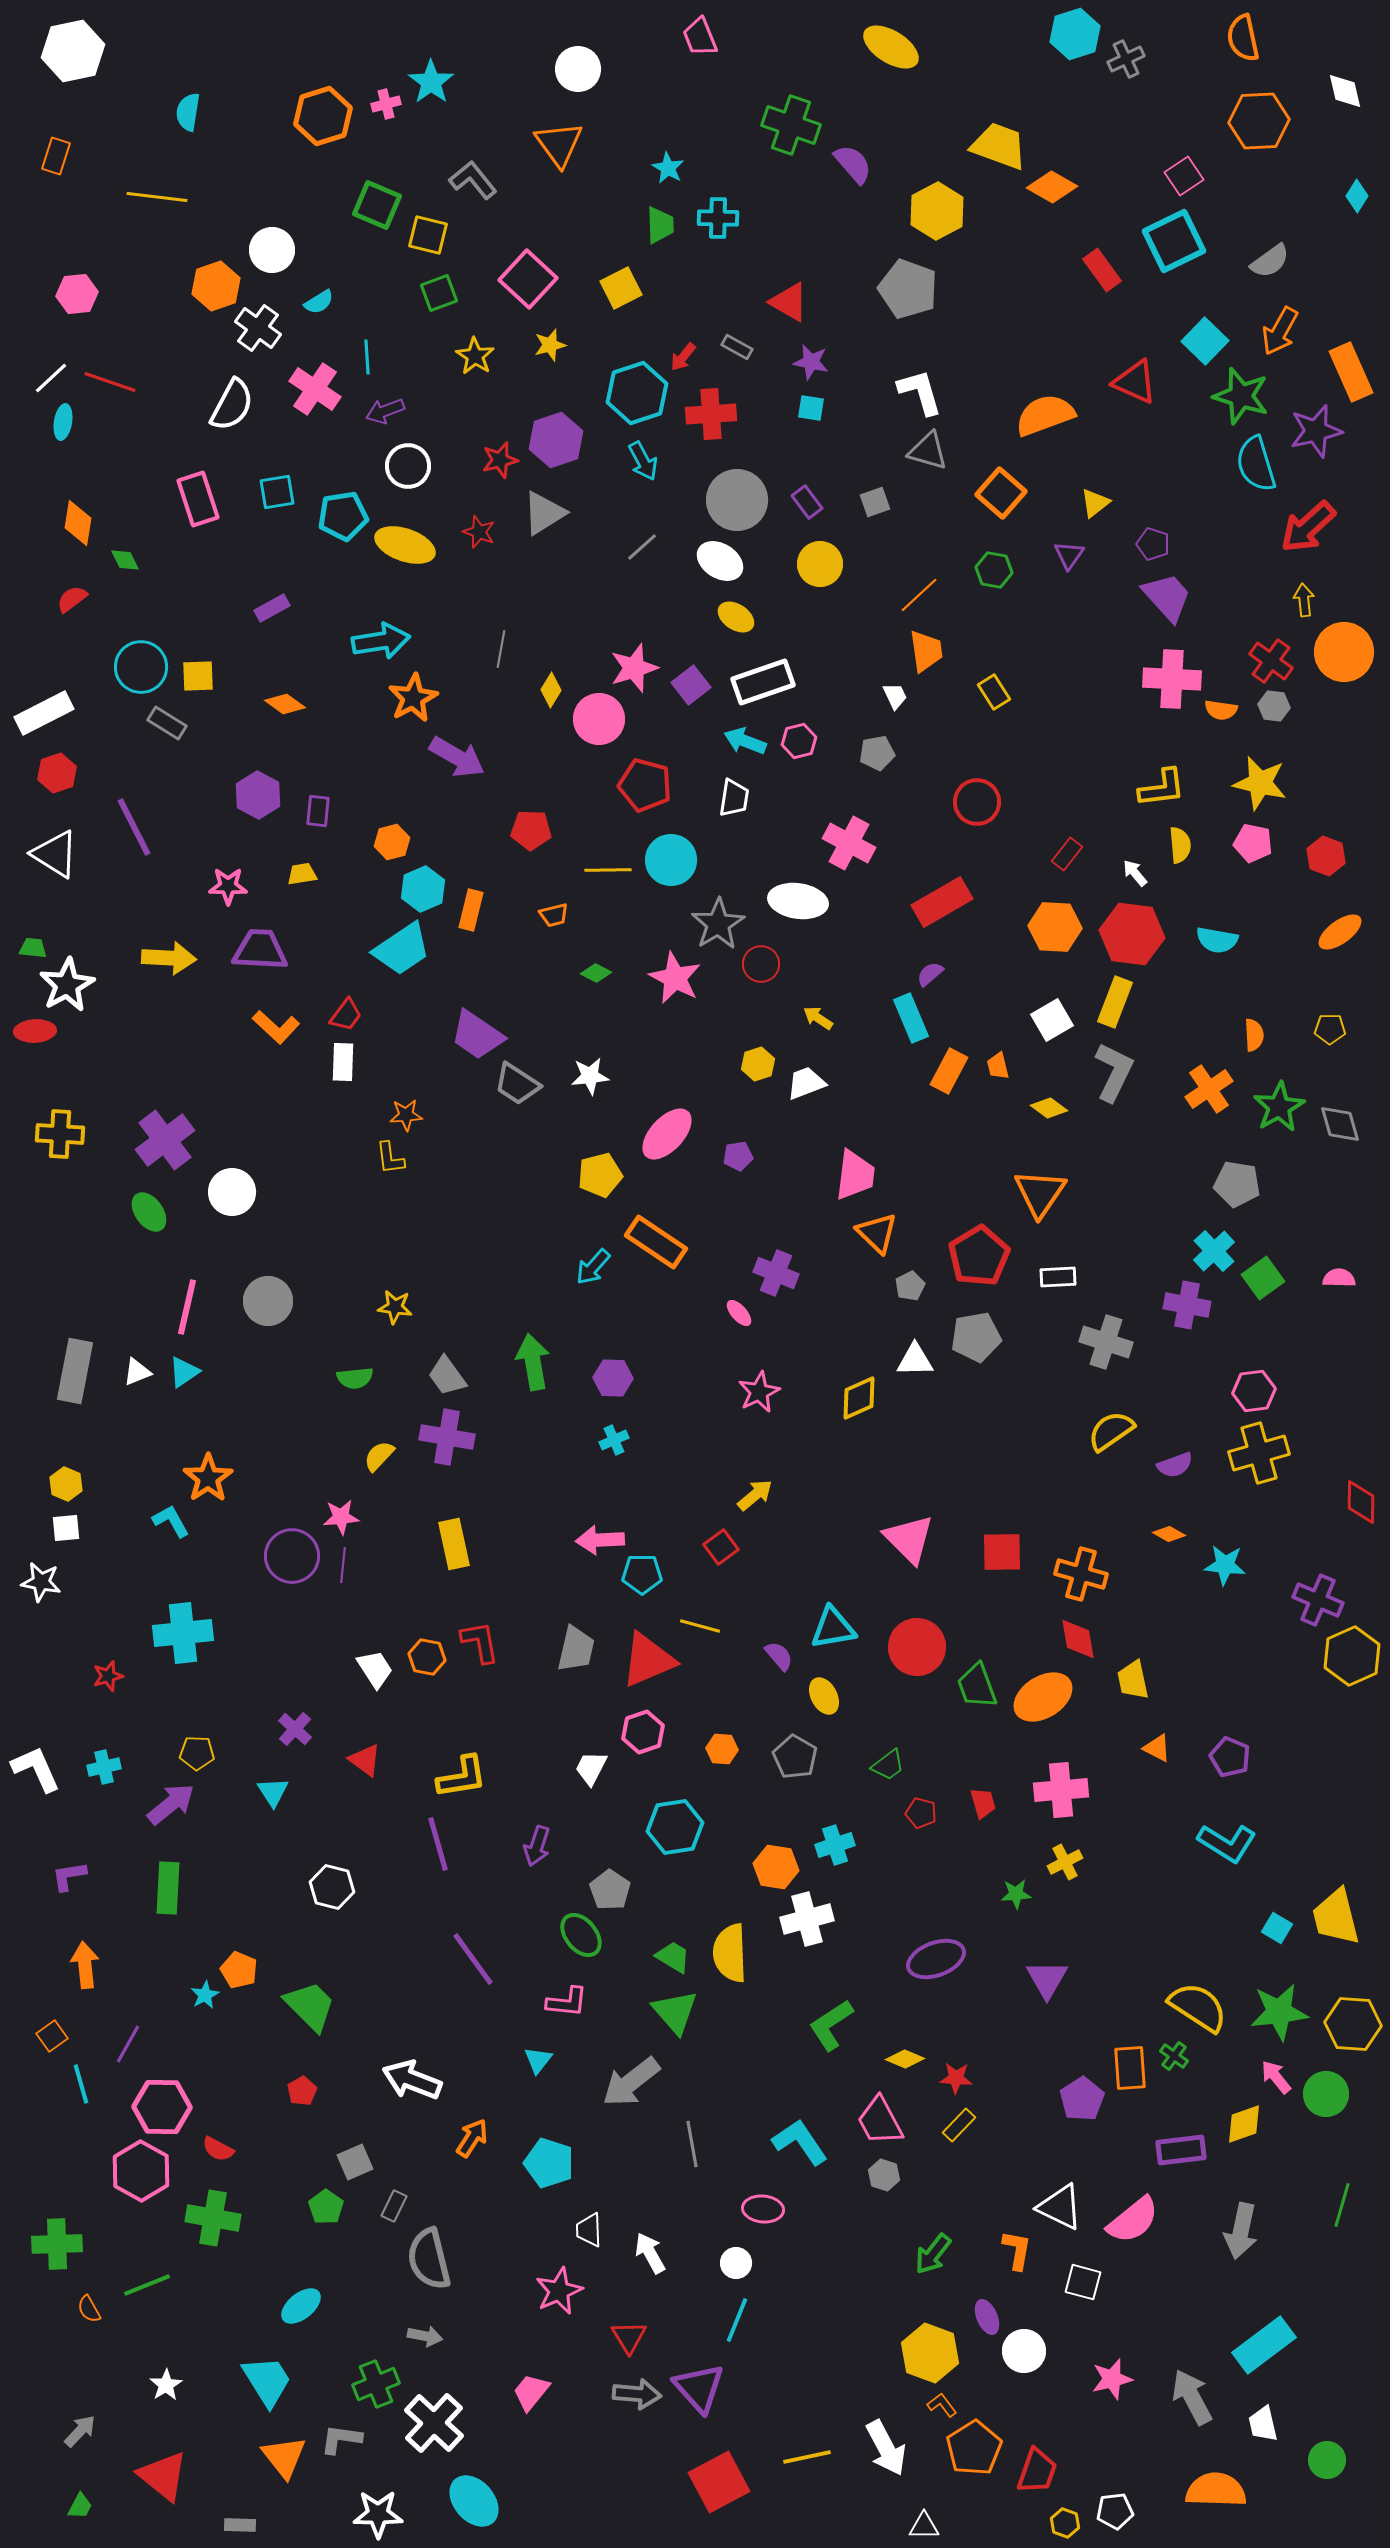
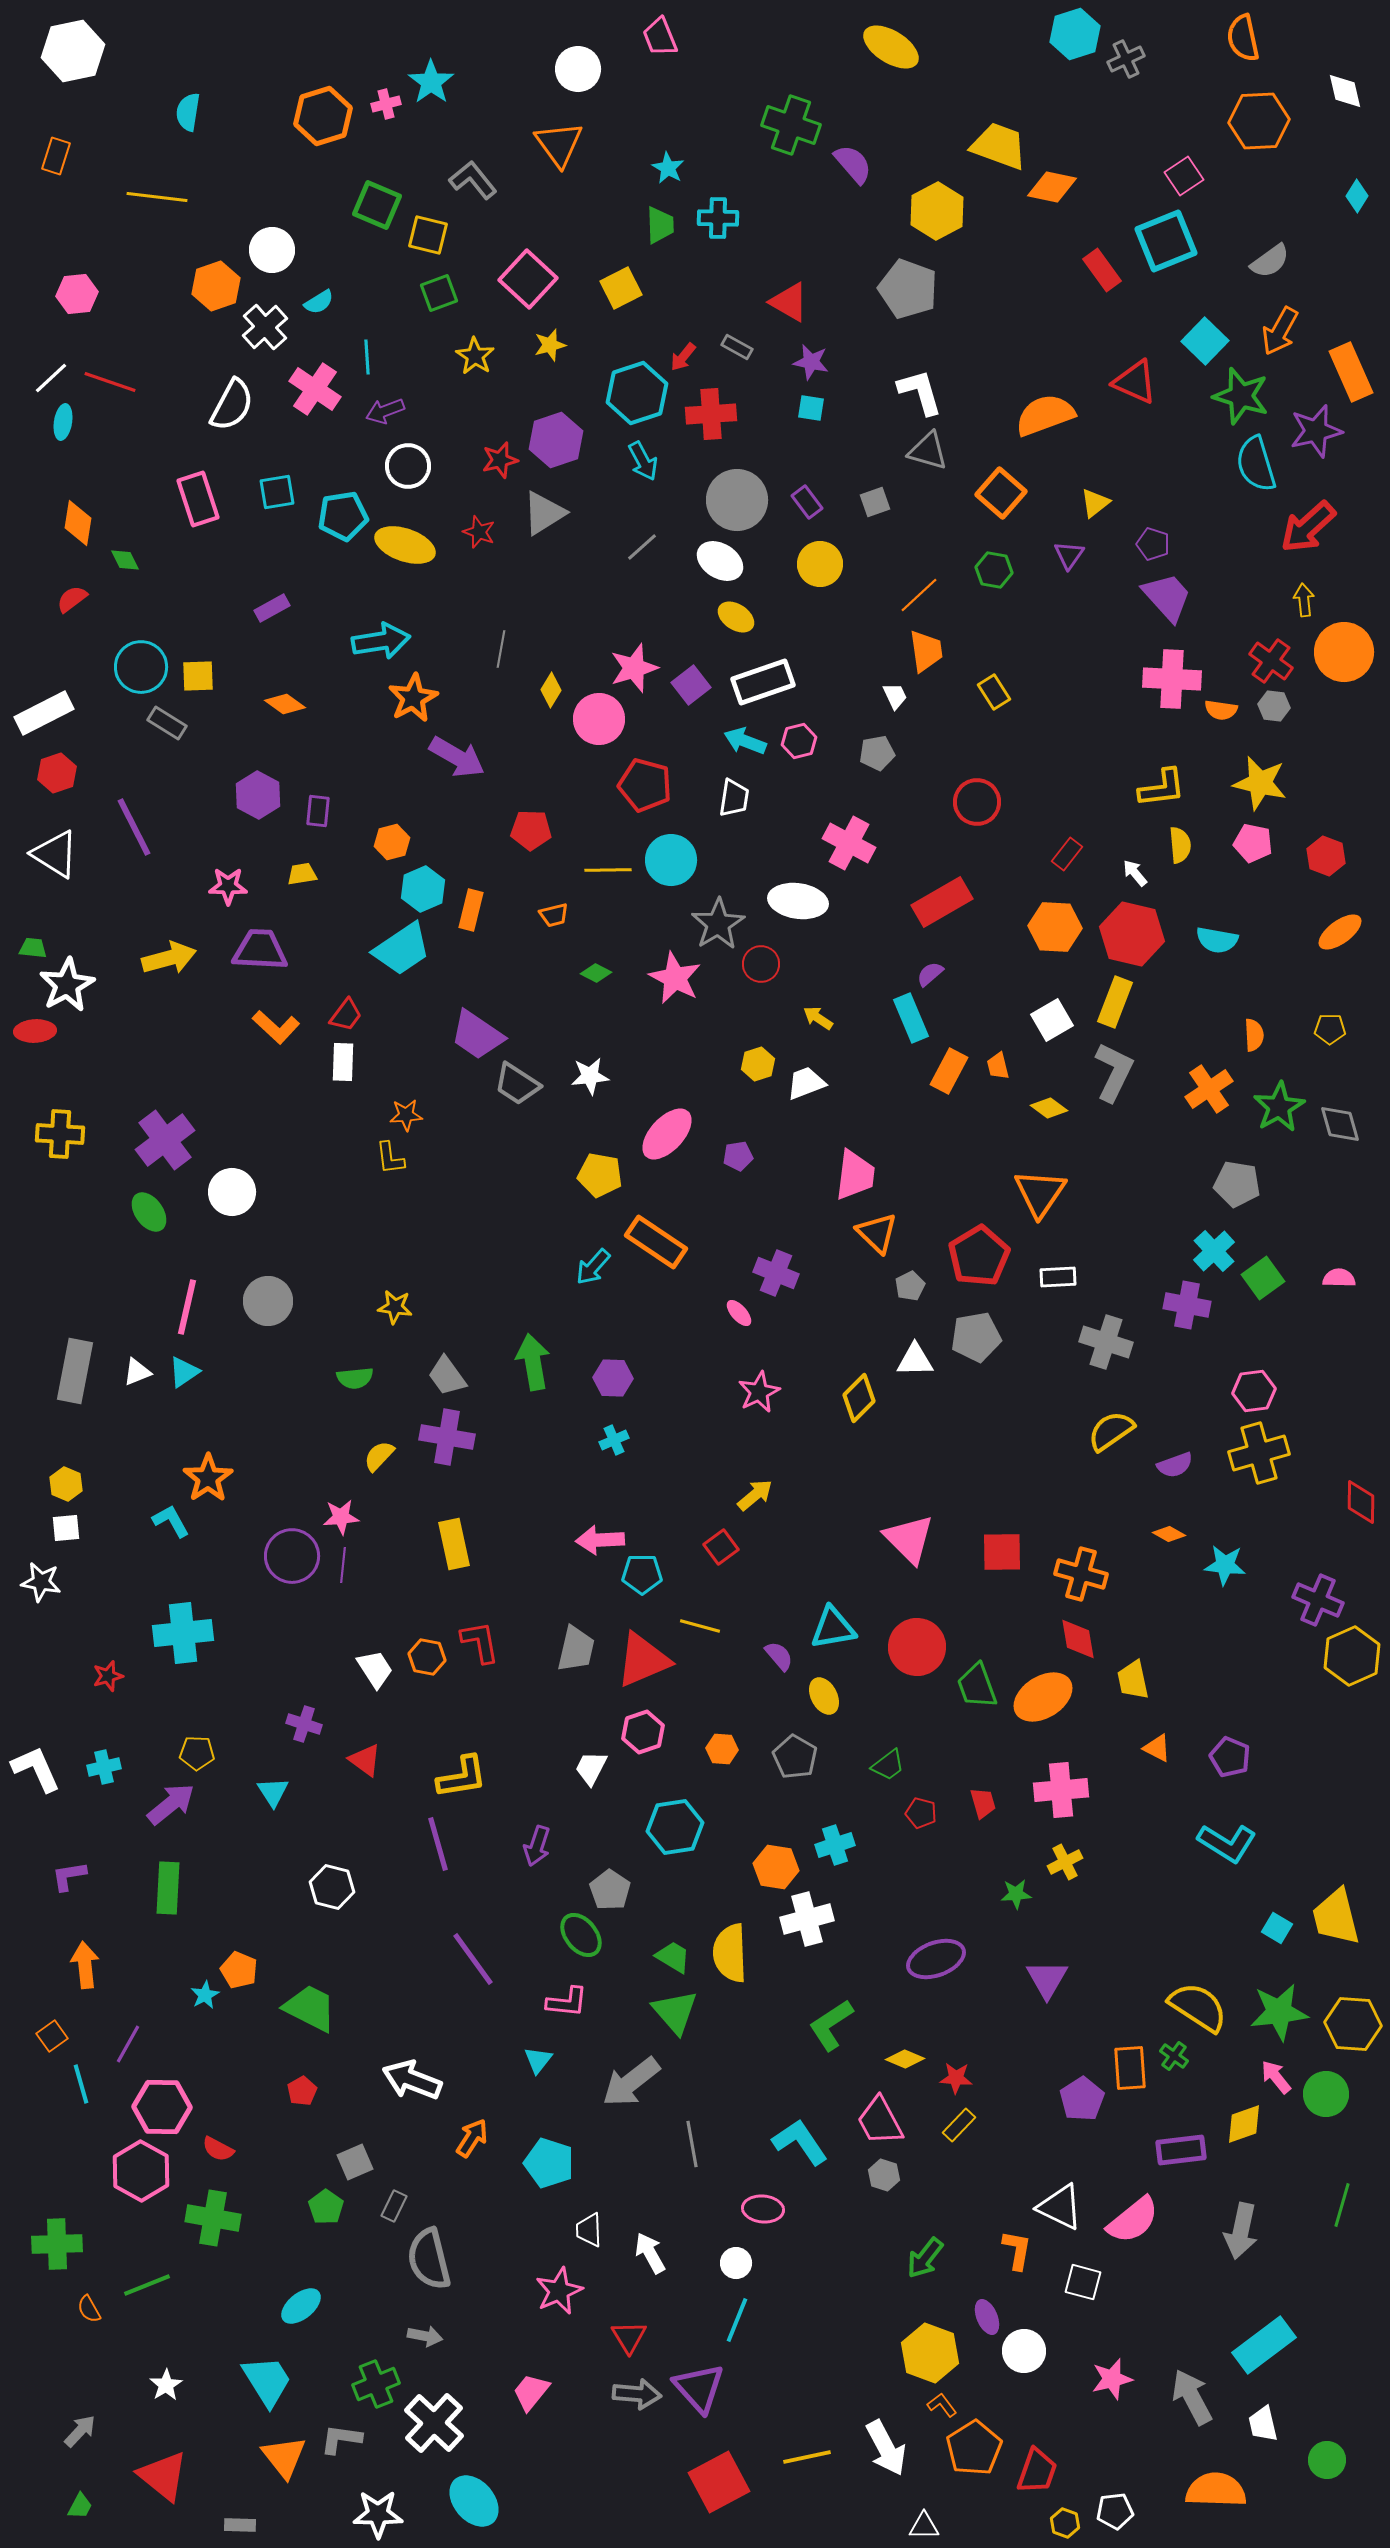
pink trapezoid at (700, 37): moved 40 px left
orange diamond at (1052, 187): rotated 18 degrees counterclockwise
cyan square at (1174, 241): moved 8 px left; rotated 4 degrees clockwise
white cross at (258, 328): moved 7 px right, 1 px up; rotated 12 degrees clockwise
red hexagon at (1132, 934): rotated 6 degrees clockwise
yellow arrow at (169, 958): rotated 18 degrees counterclockwise
yellow pentagon at (600, 1175): rotated 24 degrees clockwise
yellow diamond at (859, 1398): rotated 21 degrees counterclockwise
red triangle at (648, 1660): moved 5 px left
purple cross at (295, 1729): moved 9 px right, 5 px up; rotated 24 degrees counterclockwise
green trapezoid at (310, 2006): moved 2 px down; rotated 18 degrees counterclockwise
green arrow at (933, 2254): moved 8 px left, 4 px down
